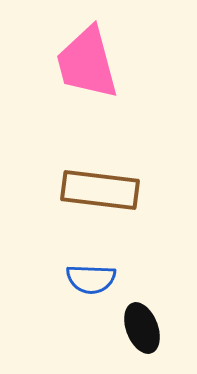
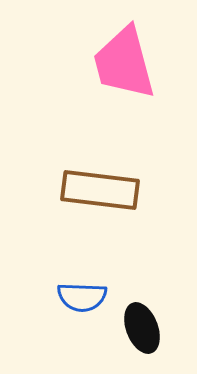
pink trapezoid: moved 37 px right
blue semicircle: moved 9 px left, 18 px down
